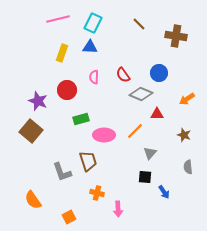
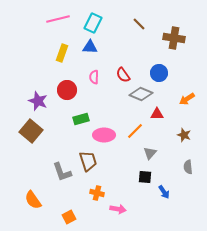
brown cross: moved 2 px left, 2 px down
pink arrow: rotated 77 degrees counterclockwise
